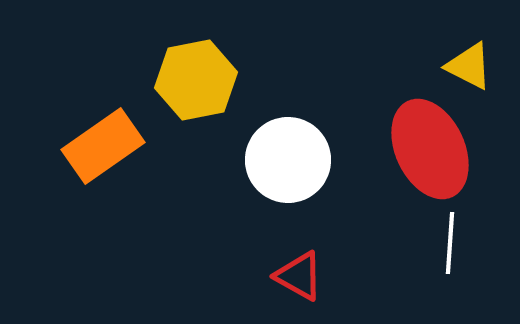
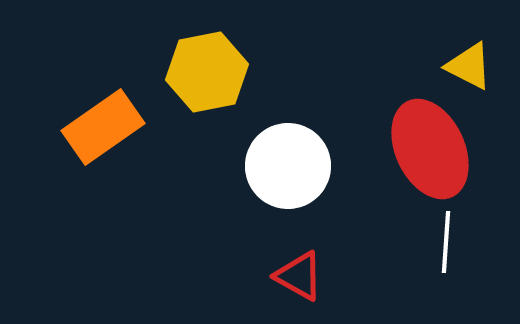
yellow hexagon: moved 11 px right, 8 px up
orange rectangle: moved 19 px up
white circle: moved 6 px down
white line: moved 4 px left, 1 px up
